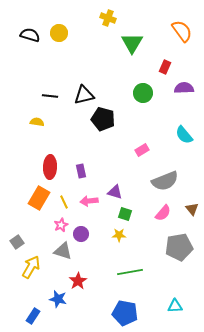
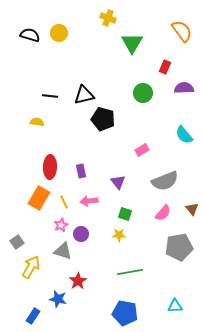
purple triangle: moved 3 px right, 10 px up; rotated 35 degrees clockwise
